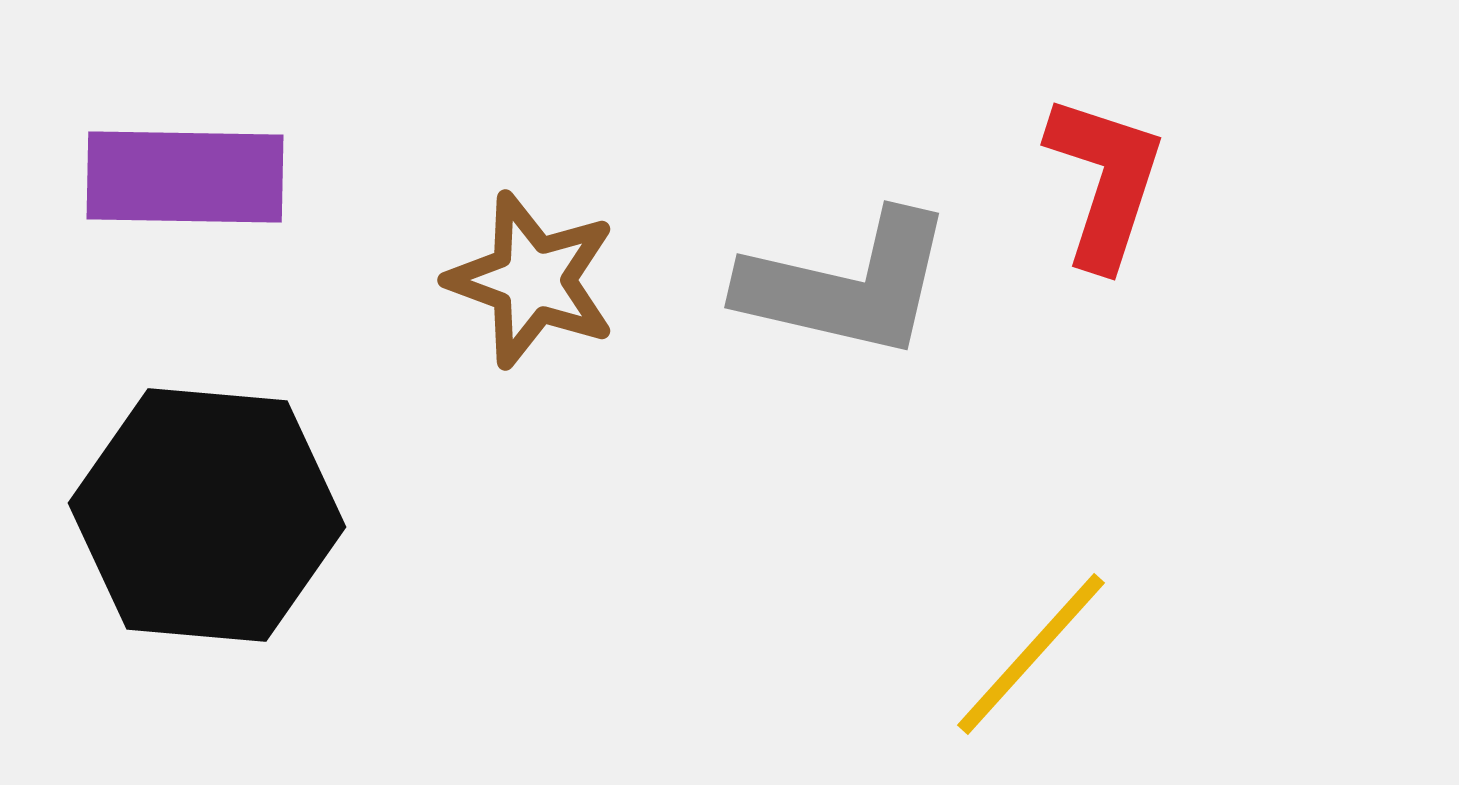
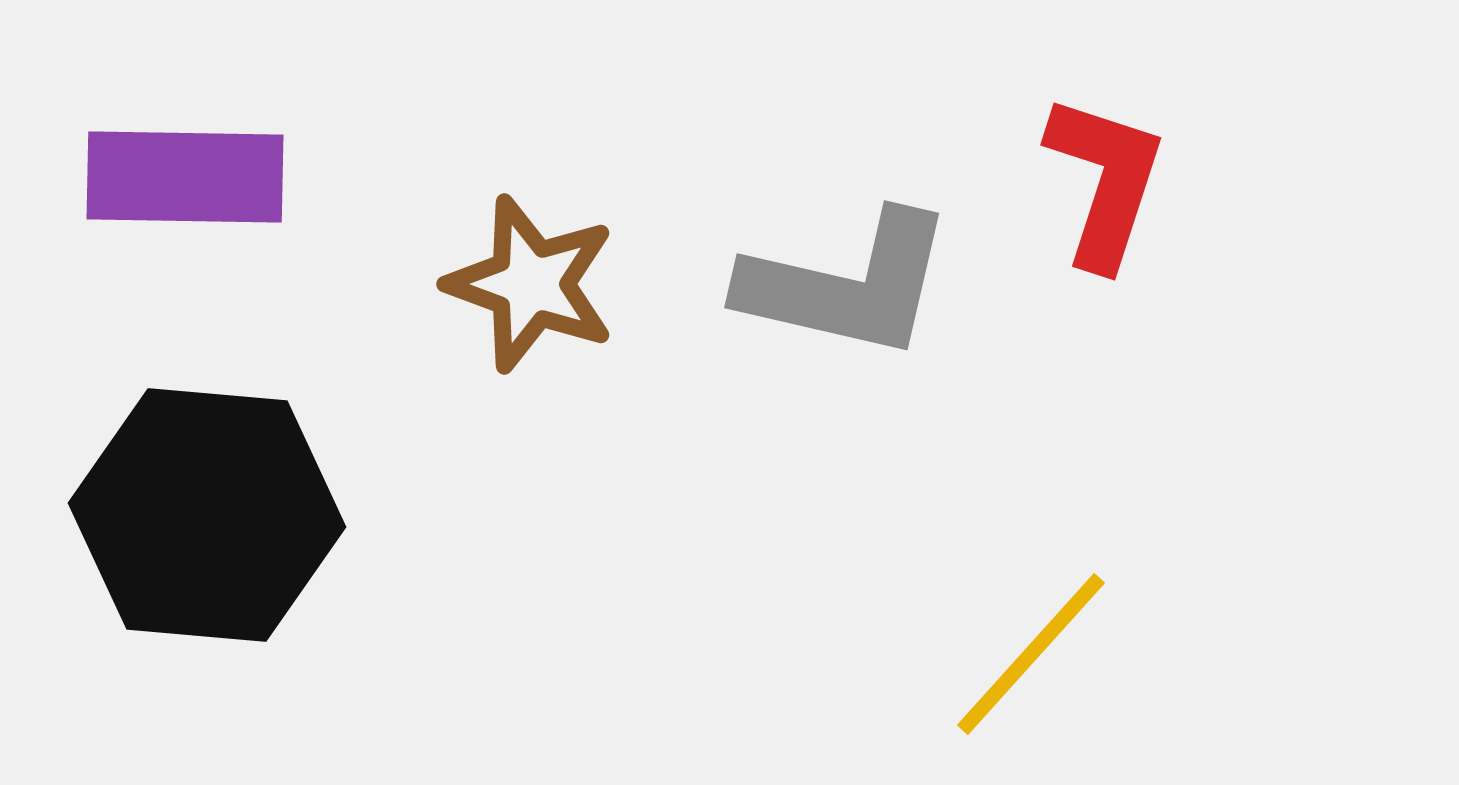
brown star: moved 1 px left, 4 px down
